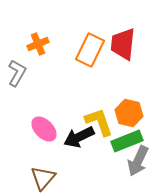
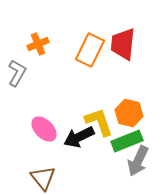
brown triangle: rotated 20 degrees counterclockwise
